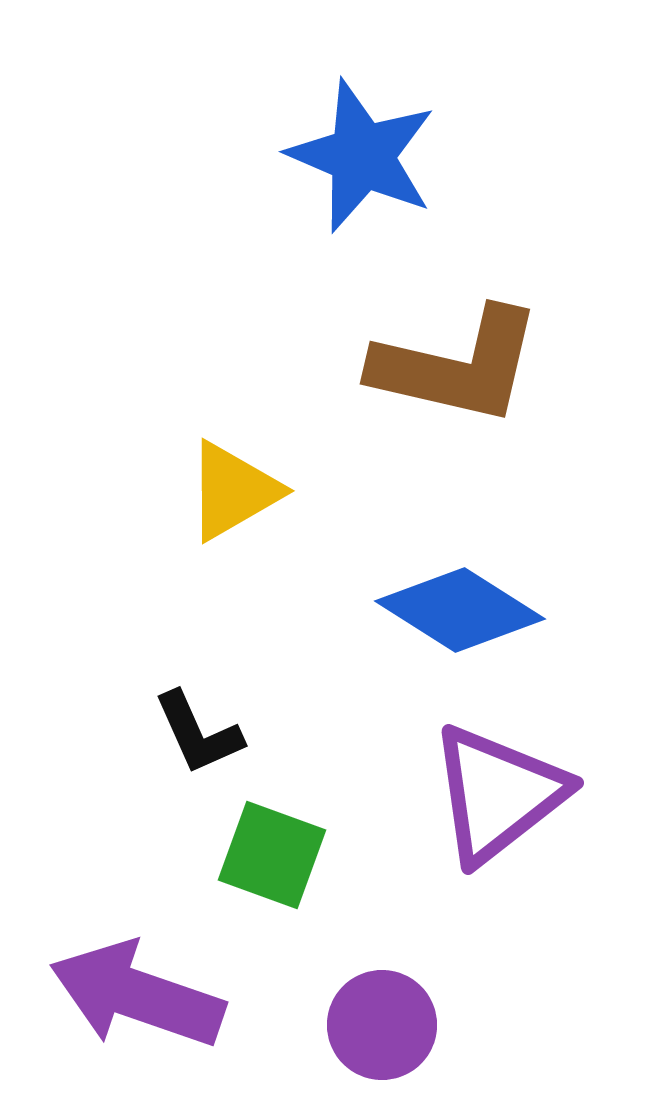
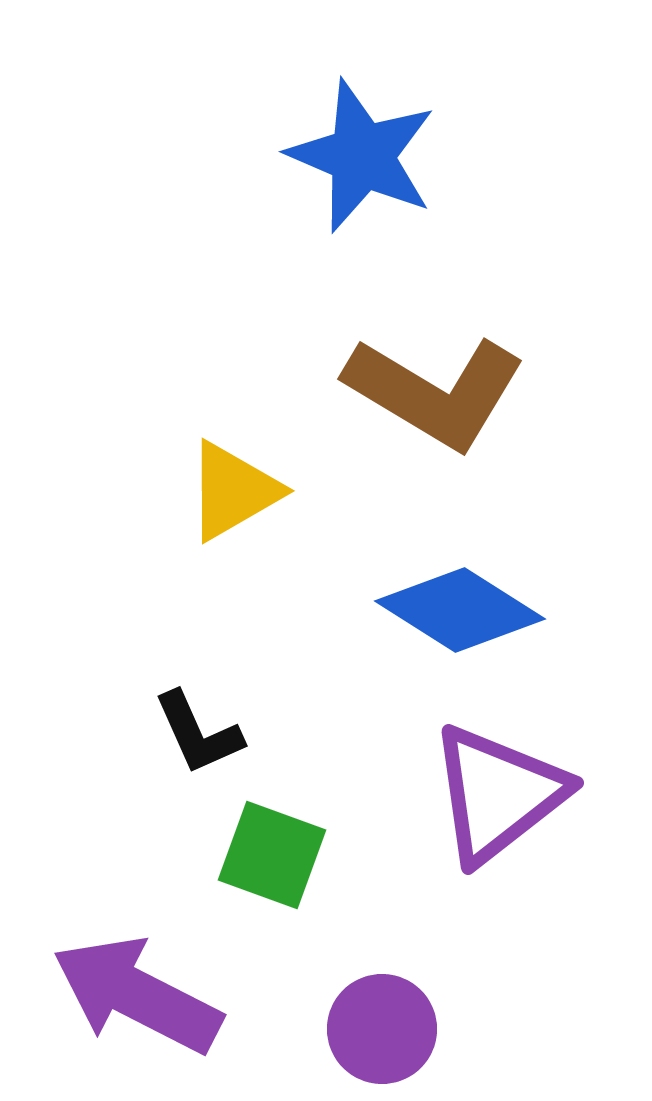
brown L-shape: moved 22 px left, 26 px down; rotated 18 degrees clockwise
purple arrow: rotated 8 degrees clockwise
purple circle: moved 4 px down
